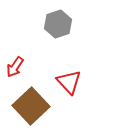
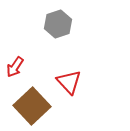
brown square: moved 1 px right
